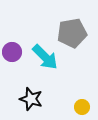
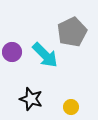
gray pentagon: moved 1 px up; rotated 16 degrees counterclockwise
cyan arrow: moved 2 px up
yellow circle: moved 11 px left
